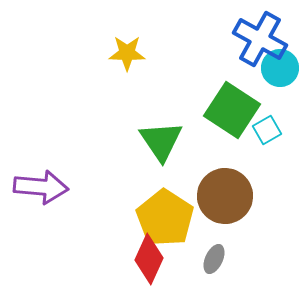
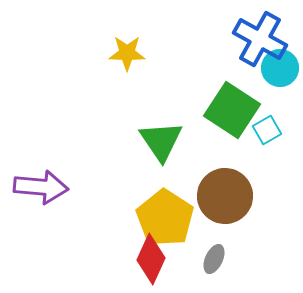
red diamond: moved 2 px right
